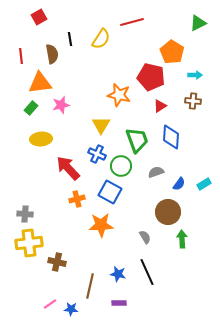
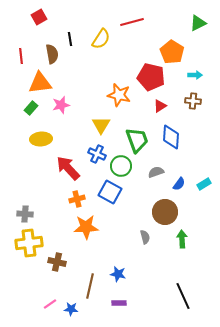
brown circle at (168, 212): moved 3 px left
orange star at (101, 225): moved 15 px left, 2 px down
gray semicircle at (145, 237): rotated 16 degrees clockwise
black line at (147, 272): moved 36 px right, 24 px down
